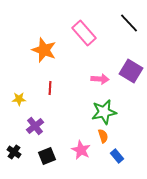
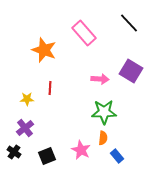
yellow star: moved 8 px right
green star: rotated 10 degrees clockwise
purple cross: moved 10 px left, 2 px down
orange semicircle: moved 2 px down; rotated 24 degrees clockwise
